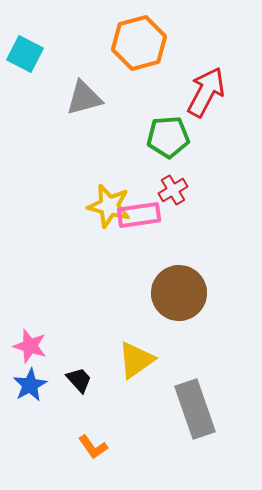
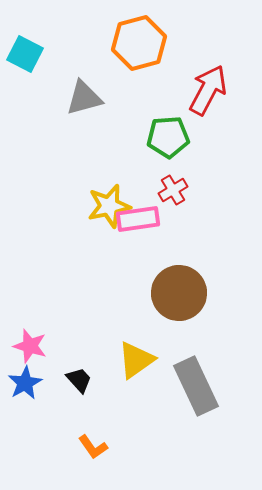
red arrow: moved 2 px right, 2 px up
yellow star: rotated 27 degrees counterclockwise
pink rectangle: moved 1 px left, 4 px down
blue star: moved 5 px left, 2 px up
gray rectangle: moved 1 px right, 23 px up; rotated 6 degrees counterclockwise
